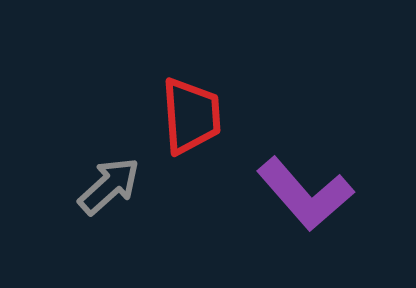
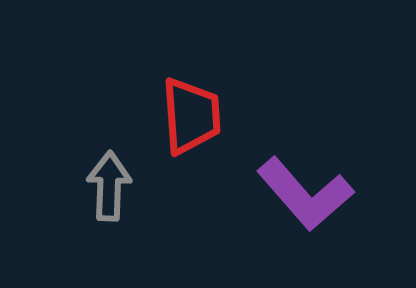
gray arrow: rotated 46 degrees counterclockwise
